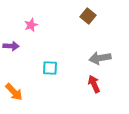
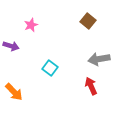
brown square: moved 5 px down
purple arrow: rotated 14 degrees clockwise
gray arrow: moved 1 px left, 1 px down
cyan square: rotated 35 degrees clockwise
red arrow: moved 3 px left, 2 px down
